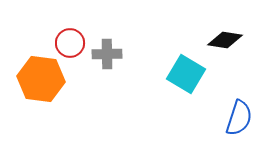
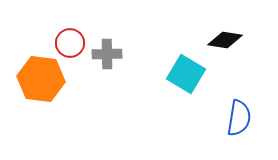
blue semicircle: rotated 9 degrees counterclockwise
